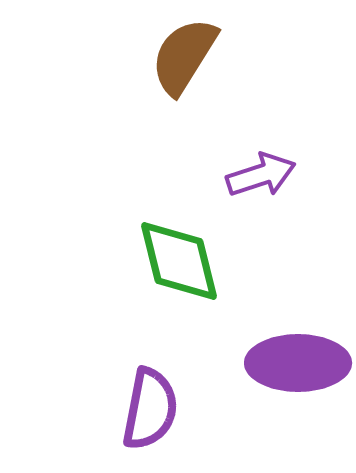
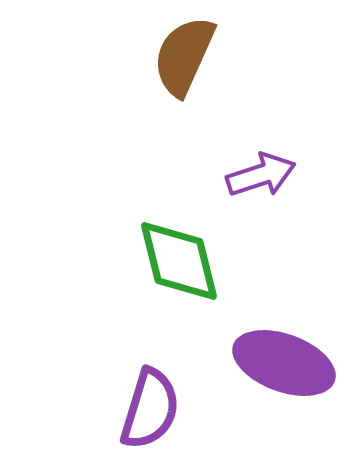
brown semicircle: rotated 8 degrees counterclockwise
purple ellipse: moved 14 px left; rotated 20 degrees clockwise
purple semicircle: rotated 6 degrees clockwise
